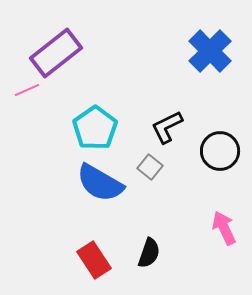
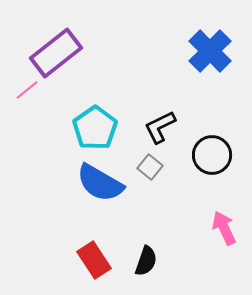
pink line: rotated 15 degrees counterclockwise
black L-shape: moved 7 px left
black circle: moved 8 px left, 4 px down
black semicircle: moved 3 px left, 8 px down
